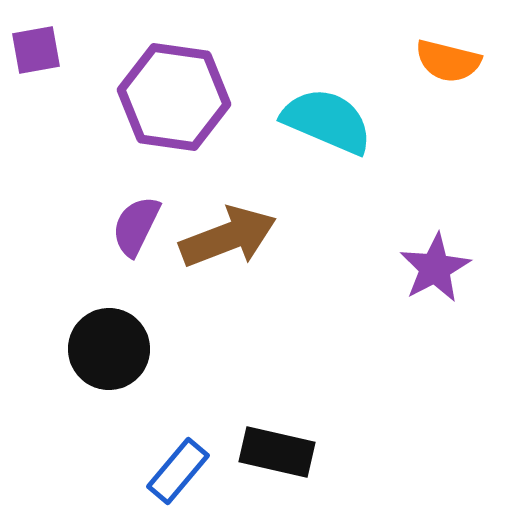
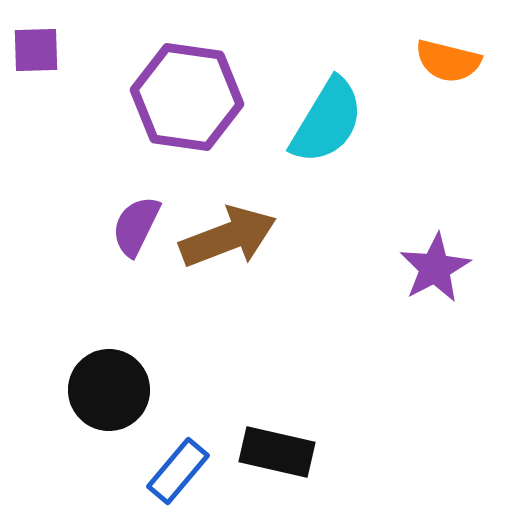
purple square: rotated 8 degrees clockwise
purple hexagon: moved 13 px right
cyan semicircle: rotated 98 degrees clockwise
black circle: moved 41 px down
